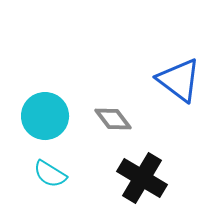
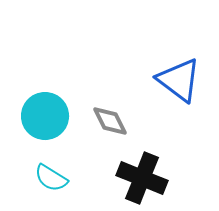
gray diamond: moved 3 px left, 2 px down; rotated 12 degrees clockwise
cyan semicircle: moved 1 px right, 4 px down
black cross: rotated 9 degrees counterclockwise
